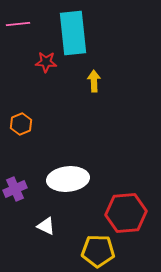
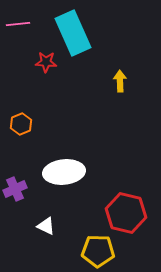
cyan rectangle: rotated 18 degrees counterclockwise
yellow arrow: moved 26 px right
white ellipse: moved 4 px left, 7 px up
red hexagon: rotated 18 degrees clockwise
